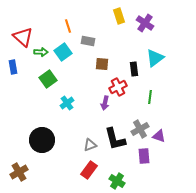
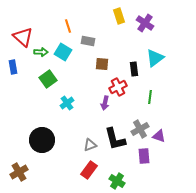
cyan square: rotated 24 degrees counterclockwise
